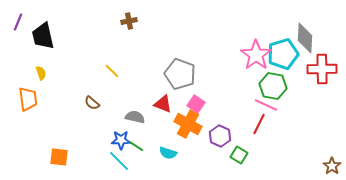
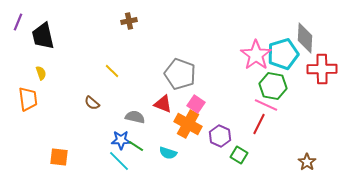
brown star: moved 25 px left, 4 px up
